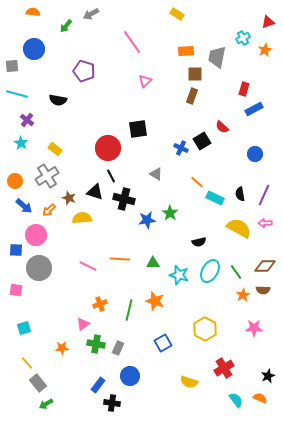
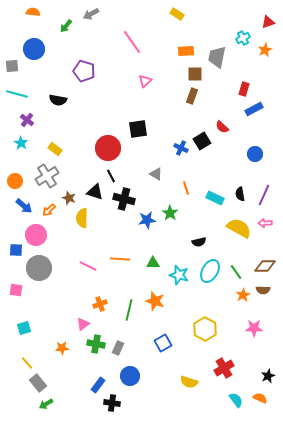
orange line at (197, 182): moved 11 px left, 6 px down; rotated 32 degrees clockwise
yellow semicircle at (82, 218): rotated 84 degrees counterclockwise
